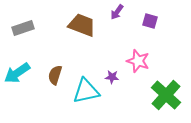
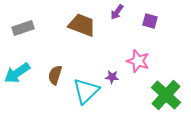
cyan triangle: rotated 32 degrees counterclockwise
